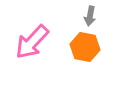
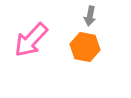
pink arrow: moved 1 px left, 2 px up
